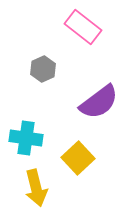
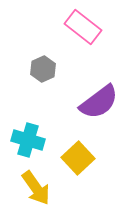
cyan cross: moved 2 px right, 2 px down; rotated 8 degrees clockwise
yellow arrow: rotated 21 degrees counterclockwise
